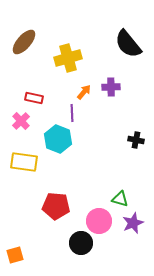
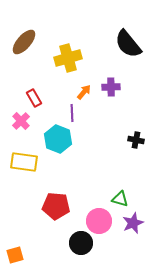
red rectangle: rotated 48 degrees clockwise
